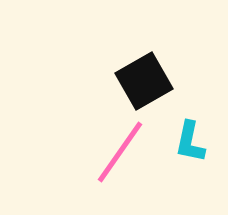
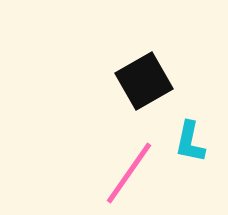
pink line: moved 9 px right, 21 px down
